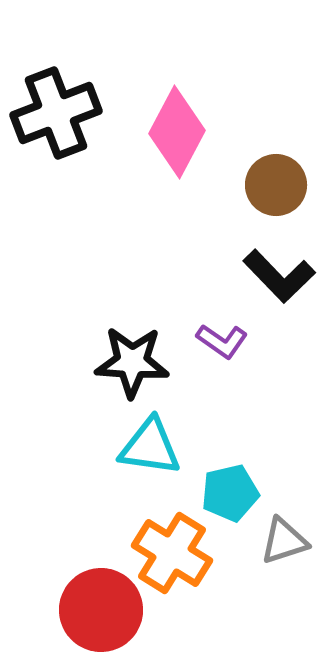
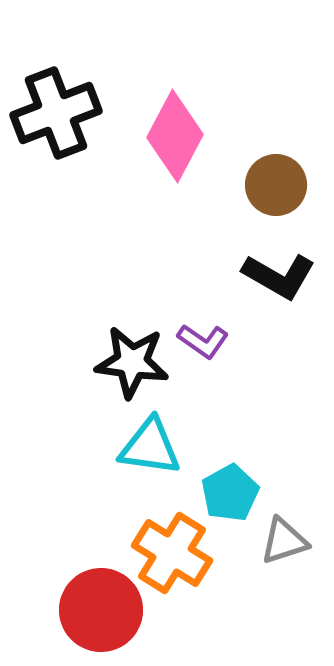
pink diamond: moved 2 px left, 4 px down
black L-shape: rotated 16 degrees counterclockwise
purple L-shape: moved 19 px left
black star: rotated 4 degrees clockwise
cyan pentagon: rotated 16 degrees counterclockwise
